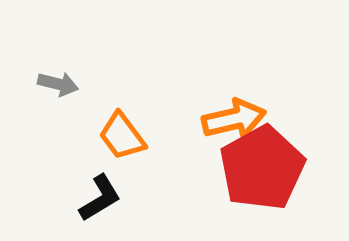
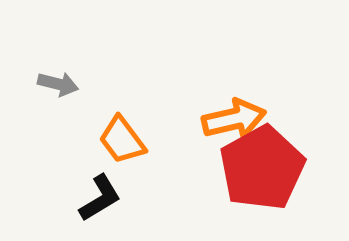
orange trapezoid: moved 4 px down
